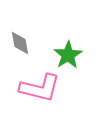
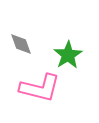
gray diamond: moved 1 px right, 1 px down; rotated 10 degrees counterclockwise
